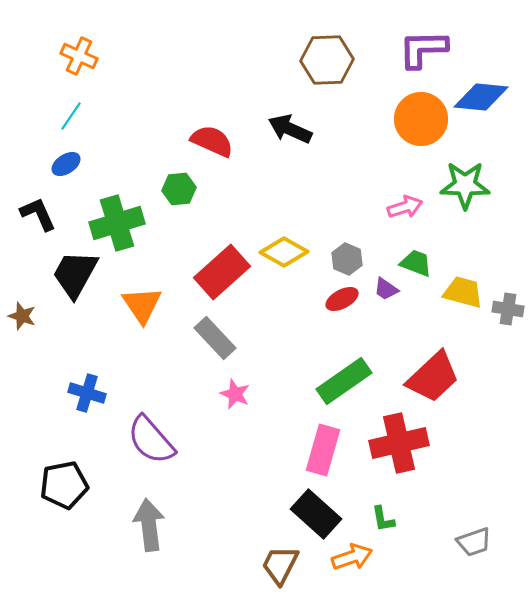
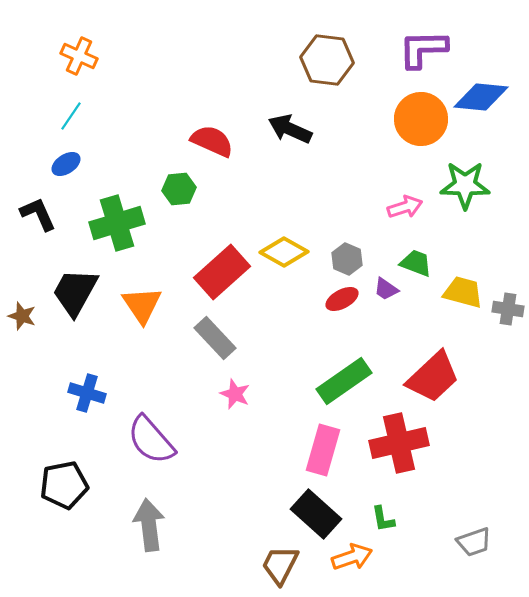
brown hexagon: rotated 9 degrees clockwise
black trapezoid: moved 18 px down
